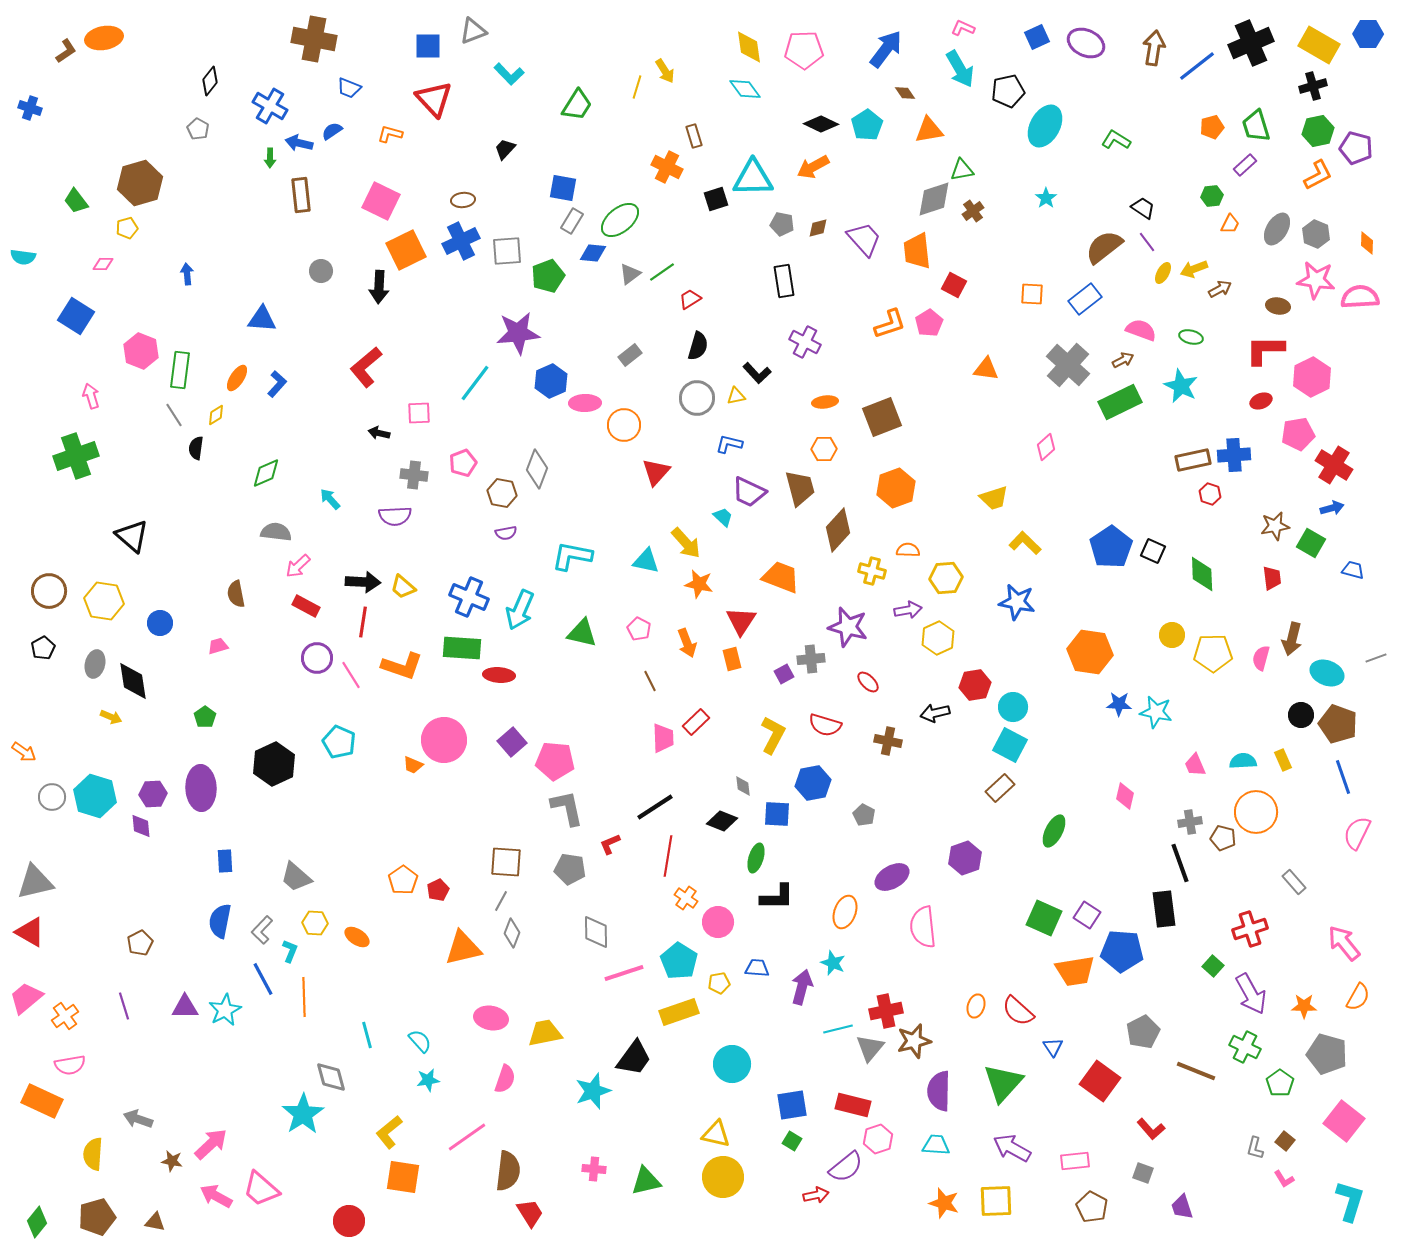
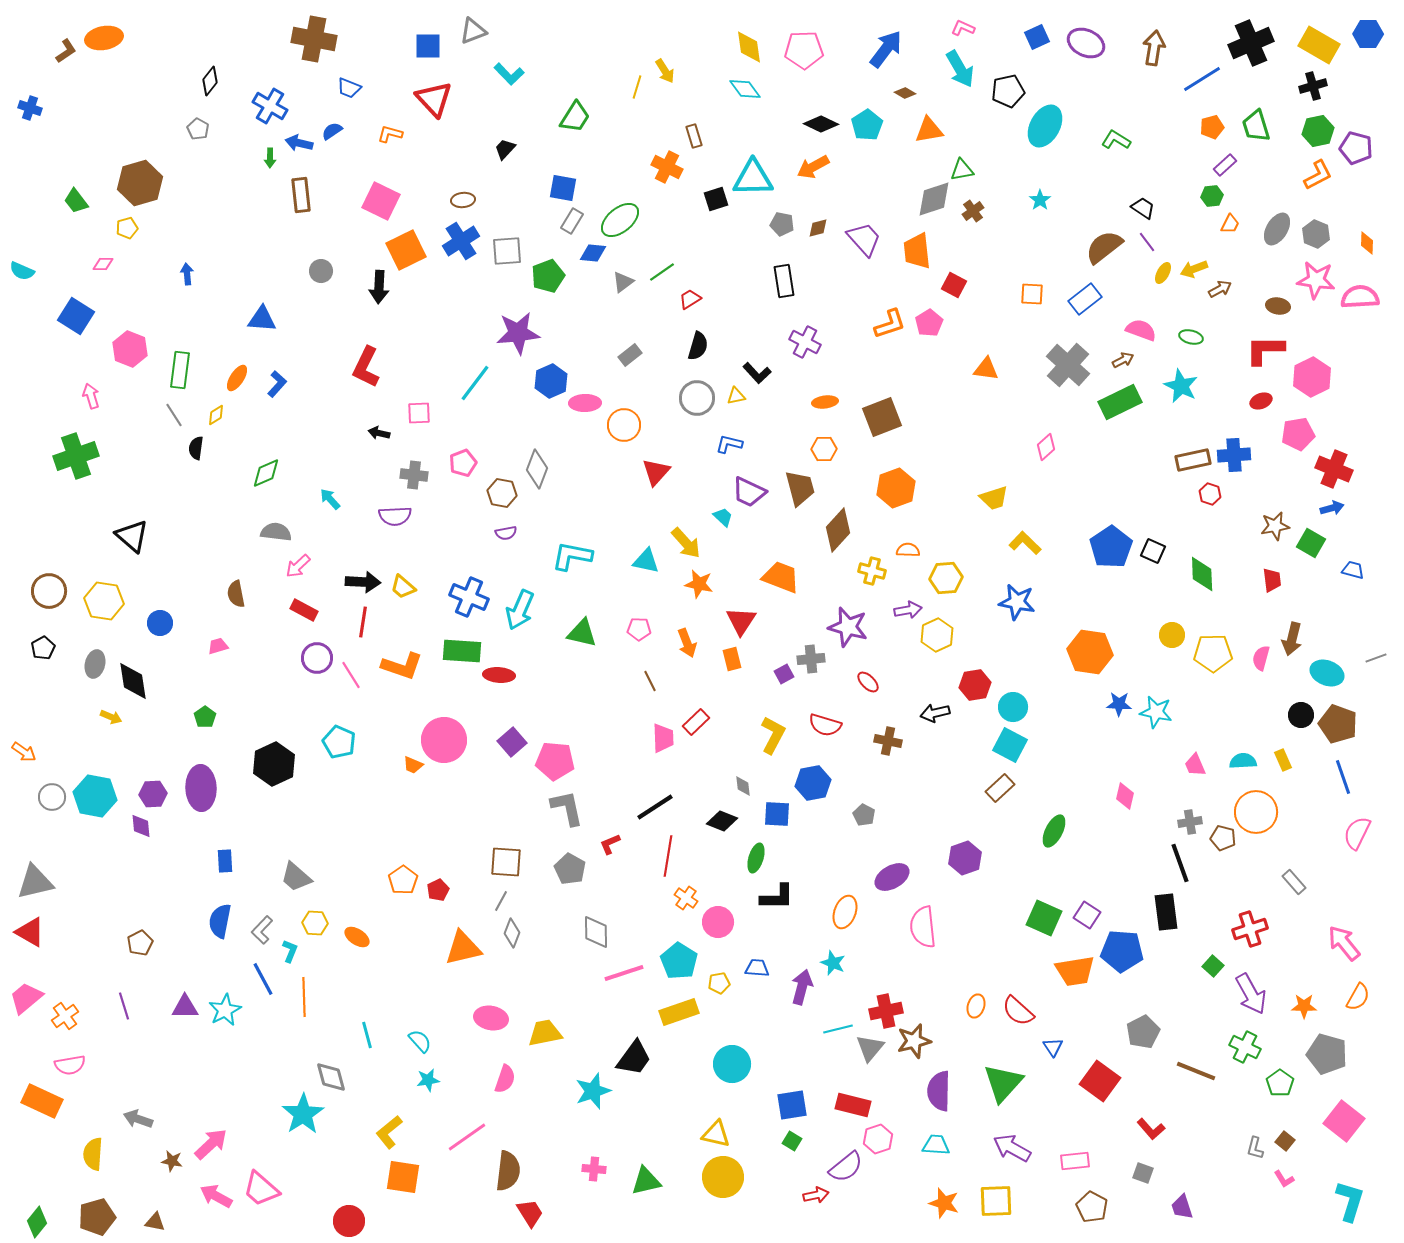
blue line at (1197, 66): moved 5 px right, 13 px down; rotated 6 degrees clockwise
brown diamond at (905, 93): rotated 25 degrees counterclockwise
green trapezoid at (577, 105): moved 2 px left, 12 px down
purple rectangle at (1245, 165): moved 20 px left
cyan star at (1046, 198): moved 6 px left, 2 px down
blue cross at (461, 241): rotated 6 degrees counterclockwise
cyan semicircle at (23, 257): moved 1 px left, 14 px down; rotated 15 degrees clockwise
gray triangle at (630, 274): moved 7 px left, 8 px down
pink hexagon at (141, 351): moved 11 px left, 2 px up
red L-shape at (366, 367): rotated 24 degrees counterclockwise
red cross at (1334, 465): moved 4 px down; rotated 9 degrees counterclockwise
red trapezoid at (1272, 578): moved 2 px down
red rectangle at (306, 606): moved 2 px left, 4 px down
pink pentagon at (639, 629): rotated 25 degrees counterclockwise
yellow hexagon at (938, 638): moved 1 px left, 3 px up
green rectangle at (462, 648): moved 3 px down
cyan hexagon at (95, 796): rotated 6 degrees counterclockwise
gray pentagon at (570, 869): rotated 20 degrees clockwise
black rectangle at (1164, 909): moved 2 px right, 3 px down
